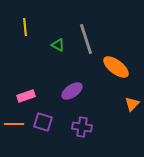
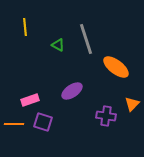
pink rectangle: moved 4 px right, 4 px down
purple cross: moved 24 px right, 11 px up
